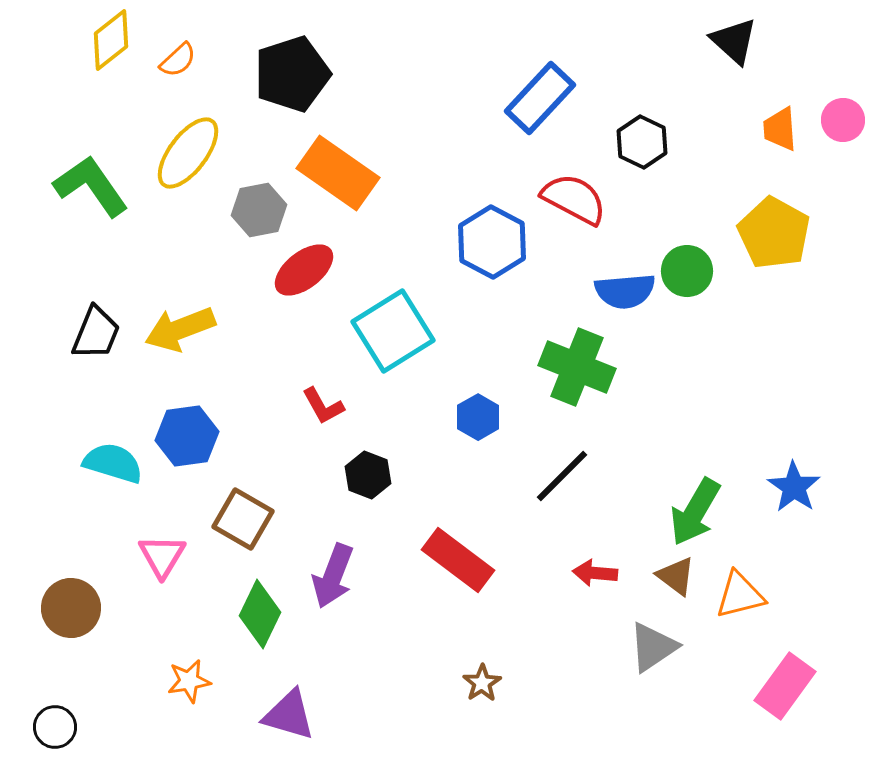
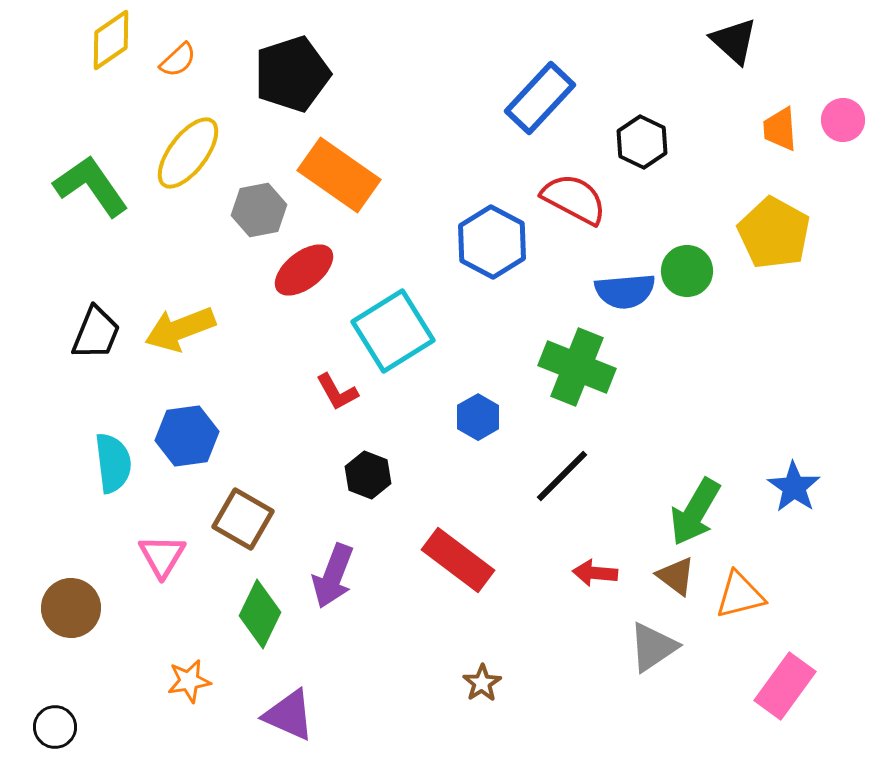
yellow diamond at (111, 40): rotated 4 degrees clockwise
orange rectangle at (338, 173): moved 1 px right, 2 px down
red L-shape at (323, 406): moved 14 px right, 14 px up
cyan semicircle at (113, 463): rotated 66 degrees clockwise
purple triangle at (289, 715): rotated 8 degrees clockwise
